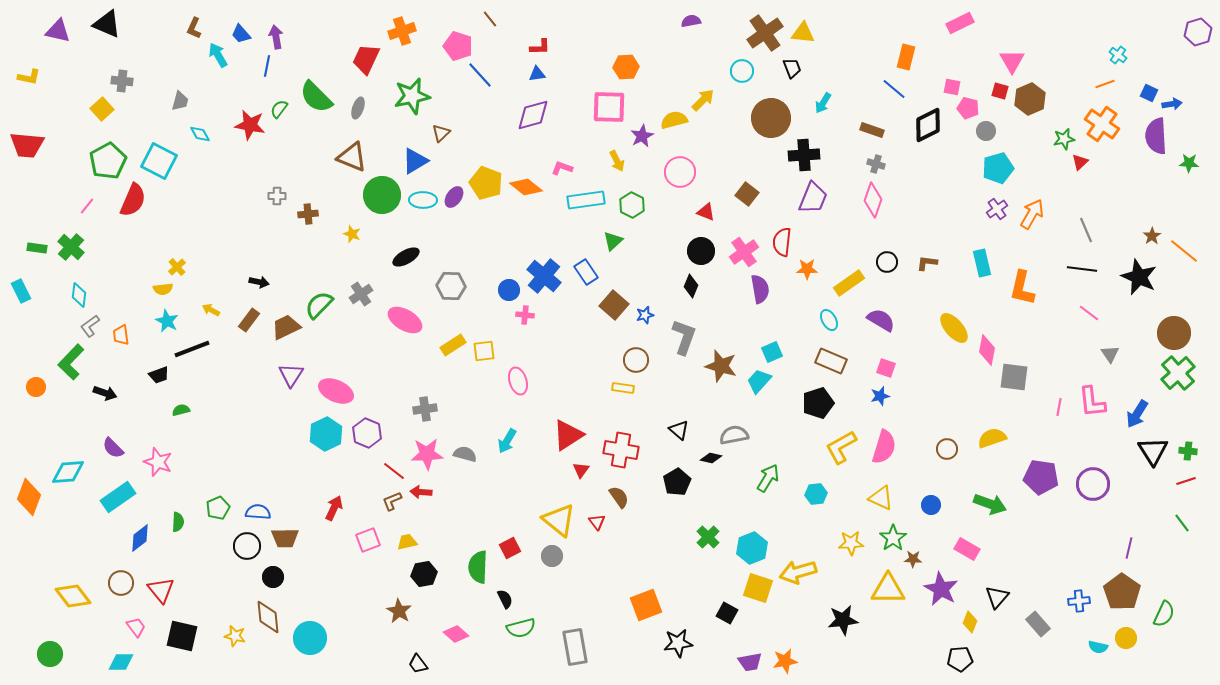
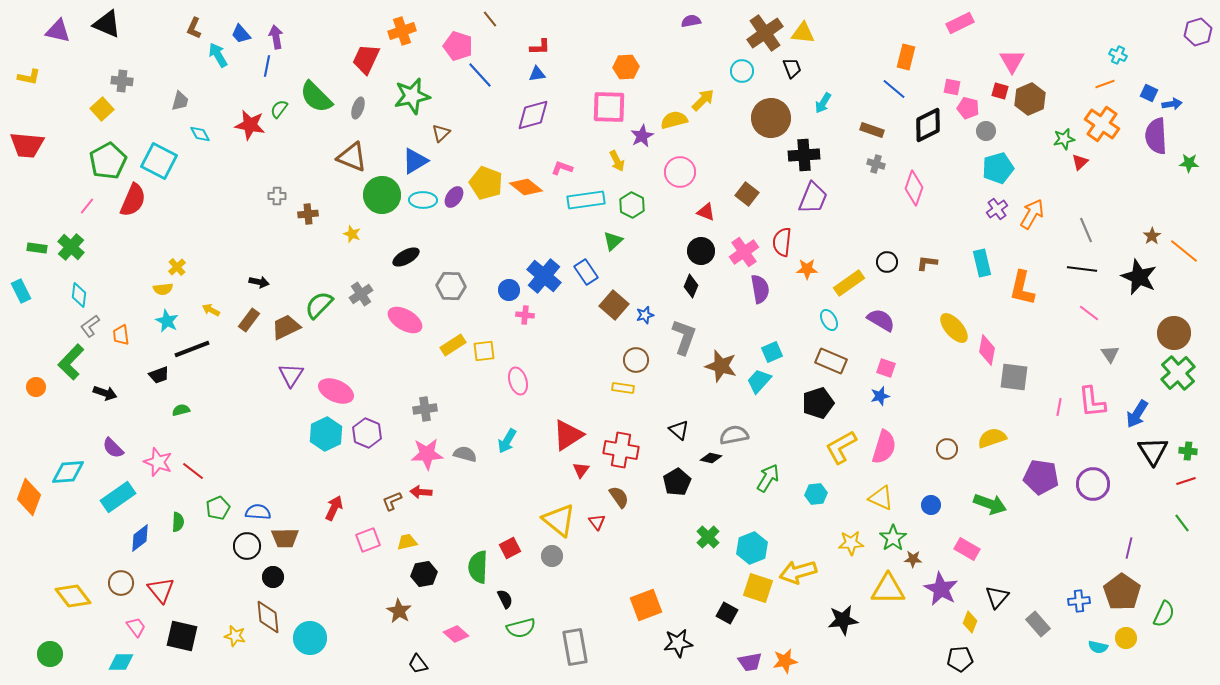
cyan cross at (1118, 55): rotated 12 degrees counterclockwise
pink diamond at (873, 200): moved 41 px right, 12 px up
red line at (394, 471): moved 201 px left
